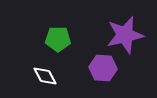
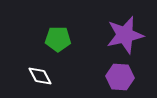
purple hexagon: moved 17 px right, 9 px down
white diamond: moved 5 px left
